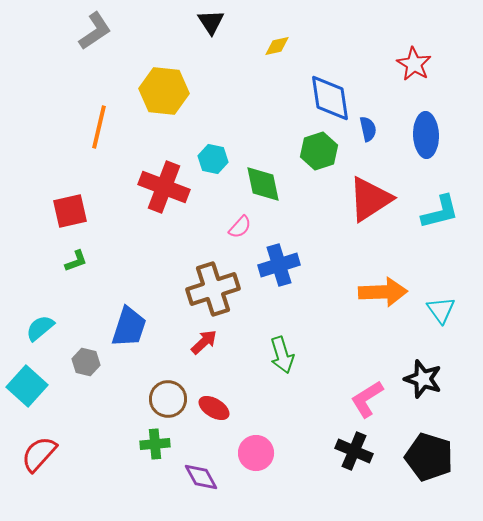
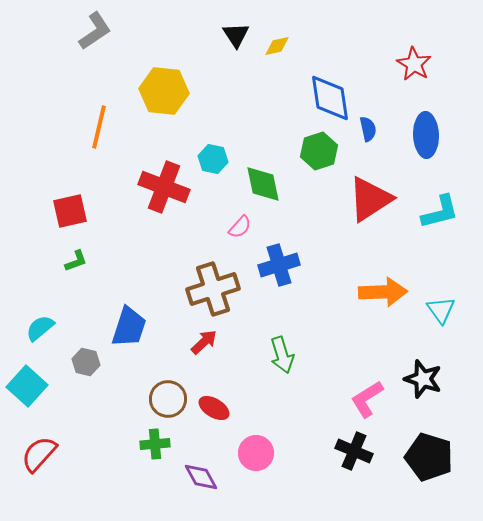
black triangle: moved 25 px right, 13 px down
